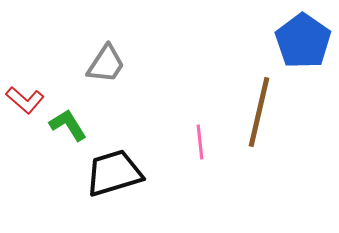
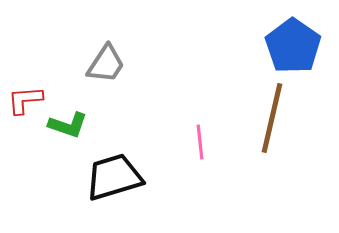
blue pentagon: moved 10 px left, 5 px down
red L-shape: rotated 135 degrees clockwise
brown line: moved 13 px right, 6 px down
green L-shape: rotated 141 degrees clockwise
black trapezoid: moved 4 px down
